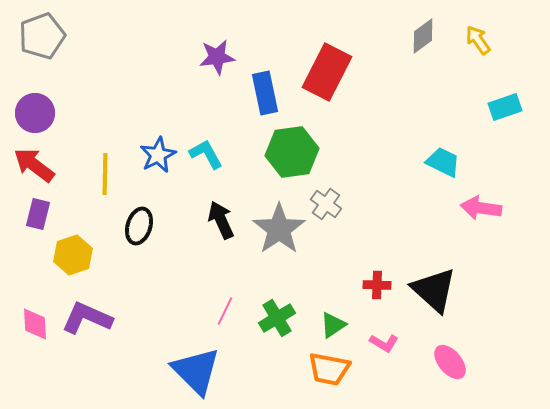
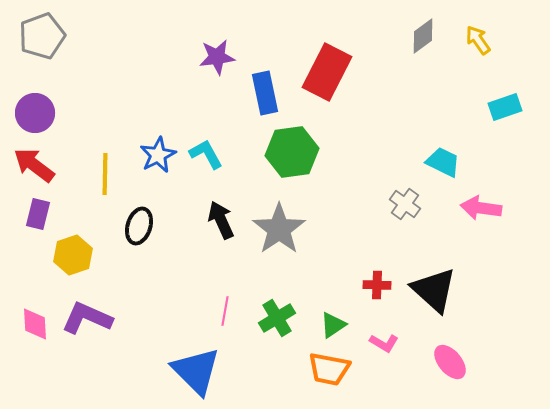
gray cross: moved 79 px right
pink line: rotated 16 degrees counterclockwise
